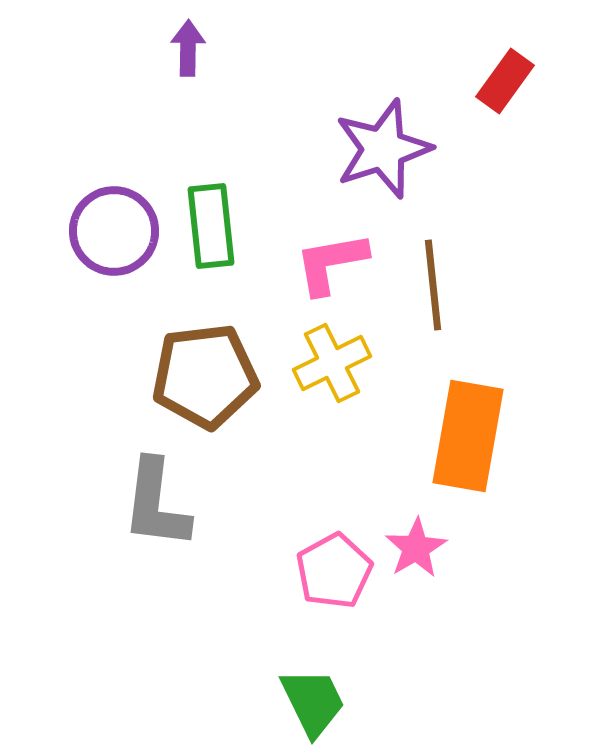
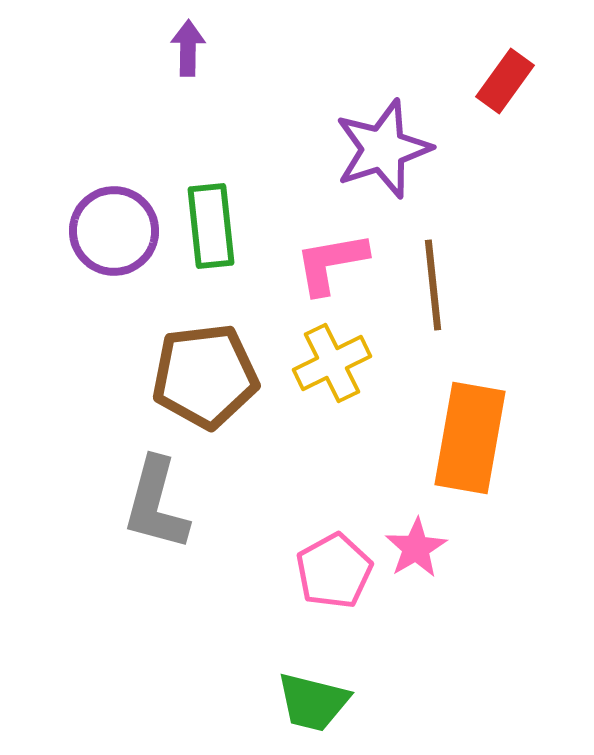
orange rectangle: moved 2 px right, 2 px down
gray L-shape: rotated 8 degrees clockwise
green trapezoid: rotated 130 degrees clockwise
